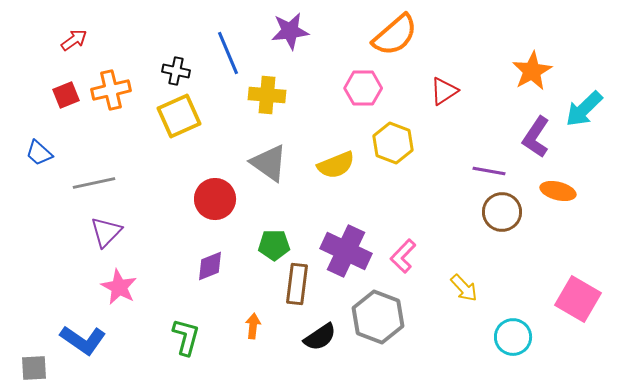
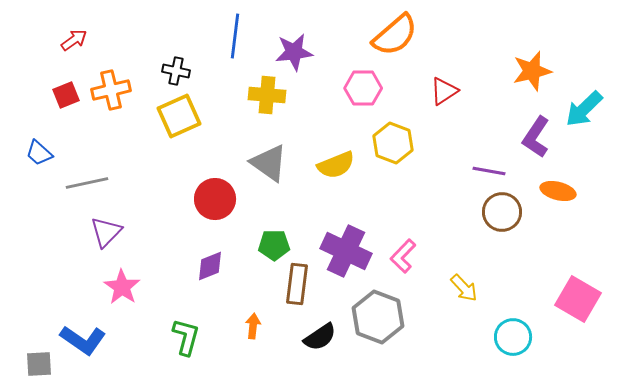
purple star: moved 4 px right, 21 px down
blue line: moved 7 px right, 17 px up; rotated 30 degrees clockwise
orange star: rotated 15 degrees clockwise
gray line: moved 7 px left
pink star: moved 3 px right; rotated 6 degrees clockwise
gray square: moved 5 px right, 4 px up
